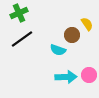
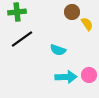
green cross: moved 2 px left, 1 px up; rotated 18 degrees clockwise
brown circle: moved 23 px up
